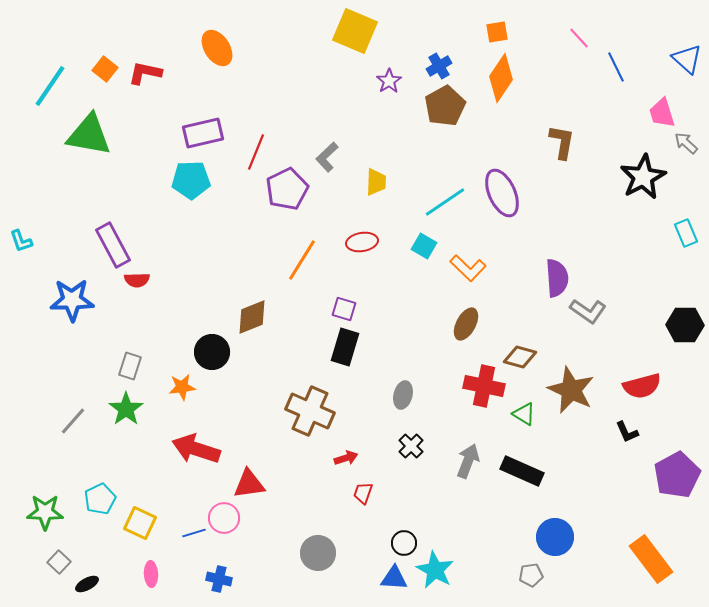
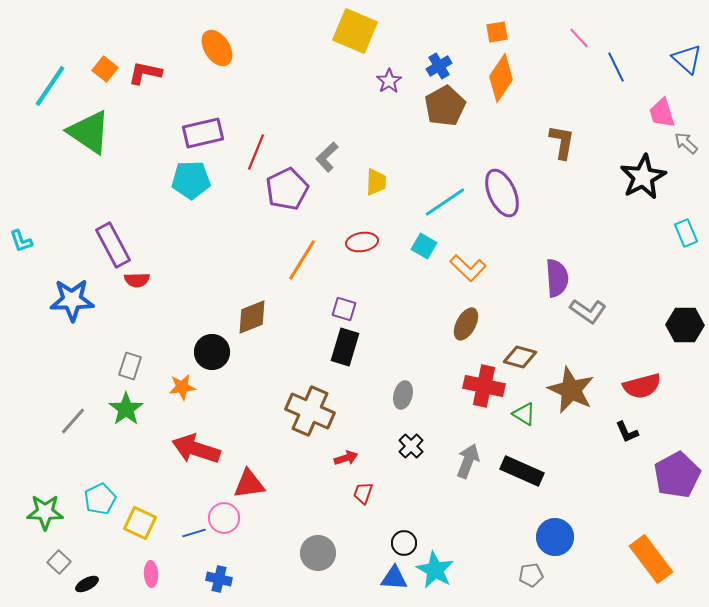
green triangle at (89, 135): moved 3 px up; rotated 24 degrees clockwise
